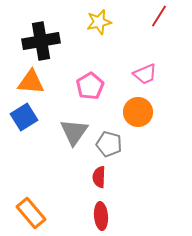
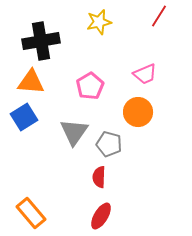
red ellipse: rotated 36 degrees clockwise
